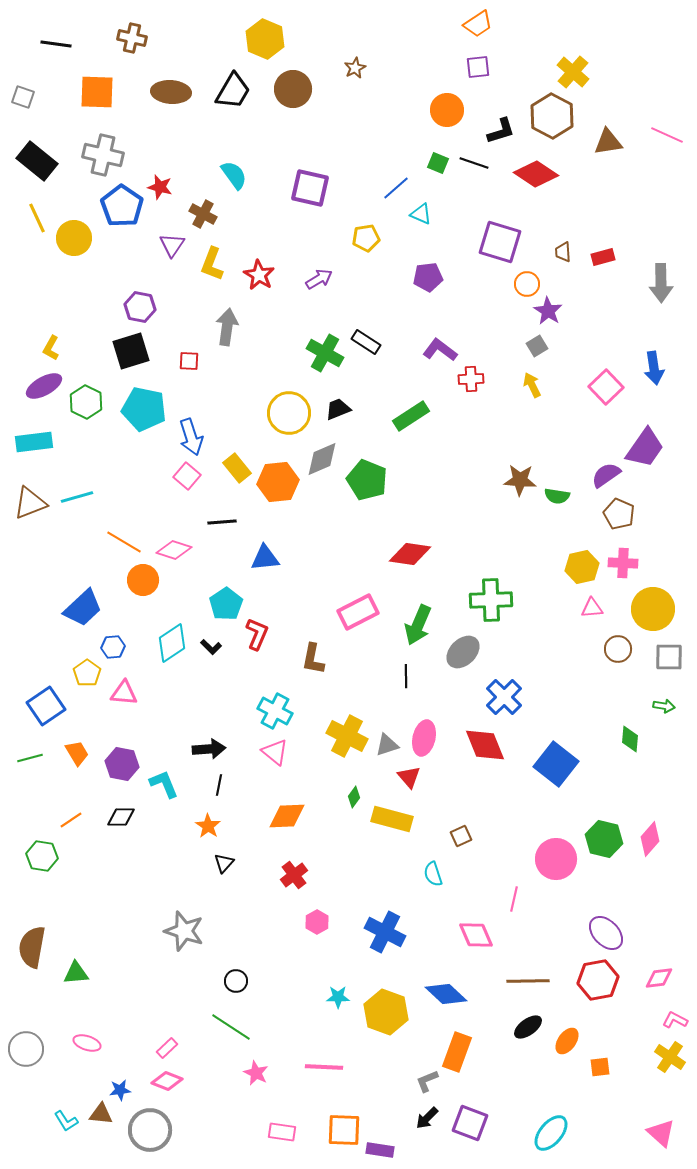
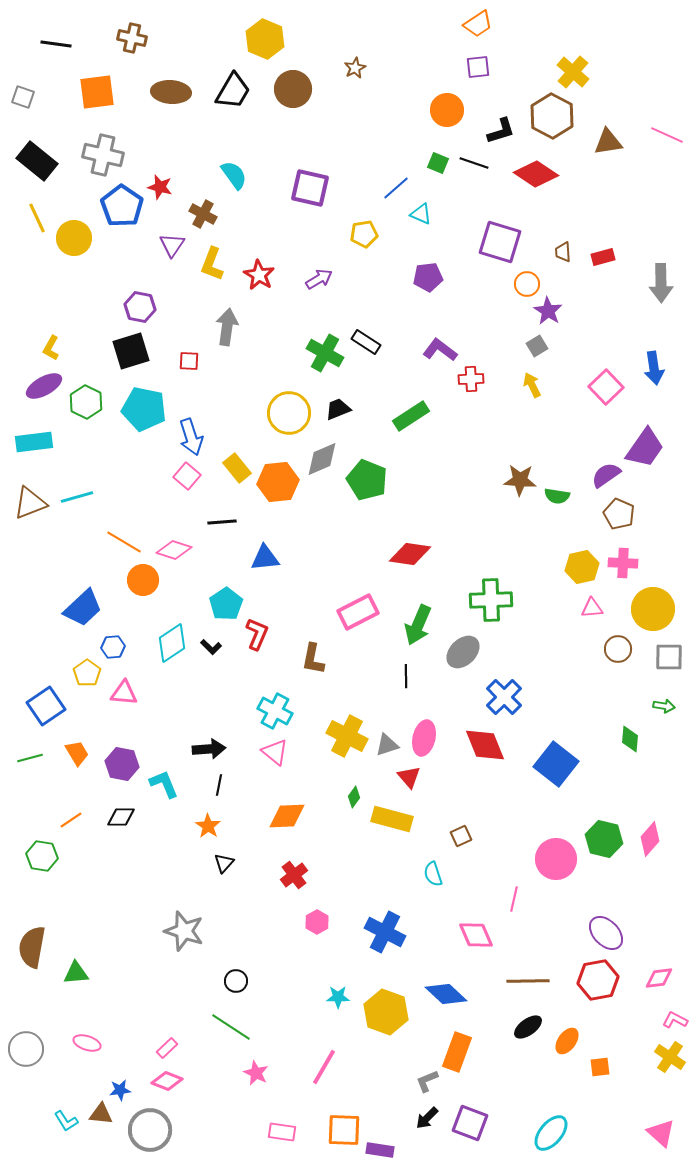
orange square at (97, 92): rotated 9 degrees counterclockwise
yellow pentagon at (366, 238): moved 2 px left, 4 px up
pink line at (324, 1067): rotated 63 degrees counterclockwise
